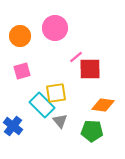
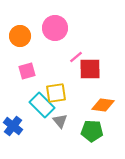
pink square: moved 5 px right
